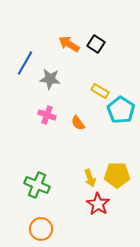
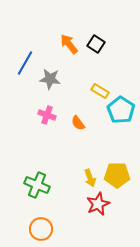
orange arrow: rotated 20 degrees clockwise
red star: rotated 15 degrees clockwise
